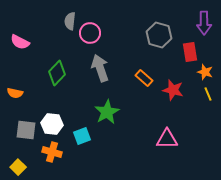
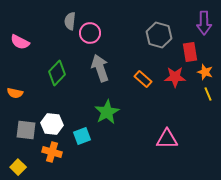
orange rectangle: moved 1 px left, 1 px down
red star: moved 2 px right, 13 px up; rotated 15 degrees counterclockwise
